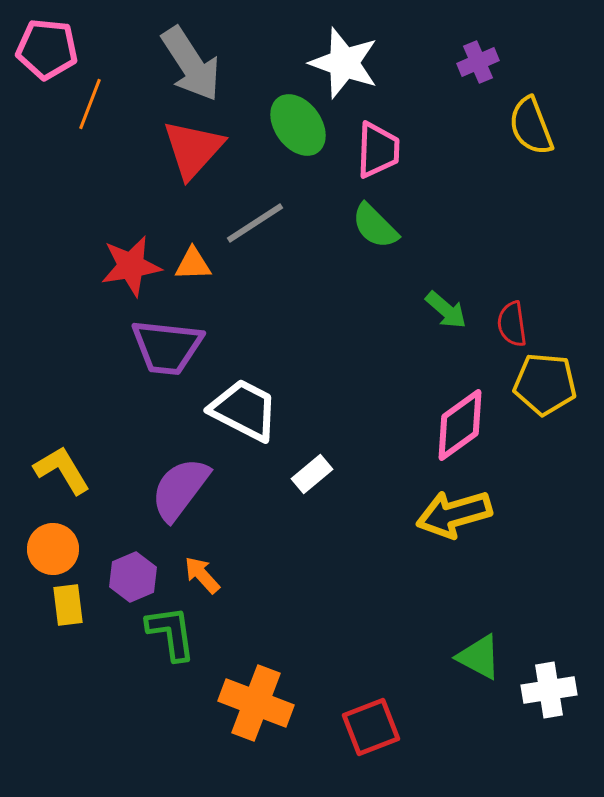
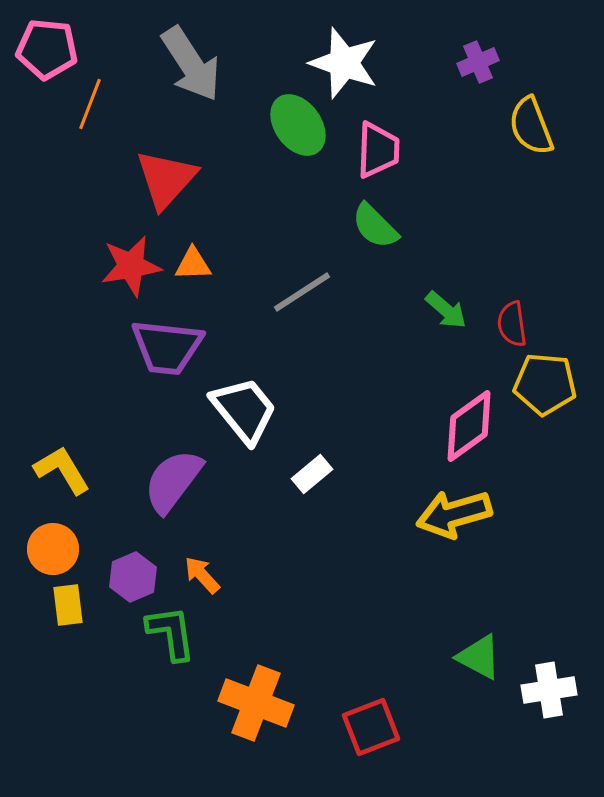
red triangle: moved 27 px left, 30 px down
gray line: moved 47 px right, 69 px down
white trapezoid: rotated 24 degrees clockwise
pink diamond: moved 9 px right, 1 px down
purple semicircle: moved 7 px left, 8 px up
